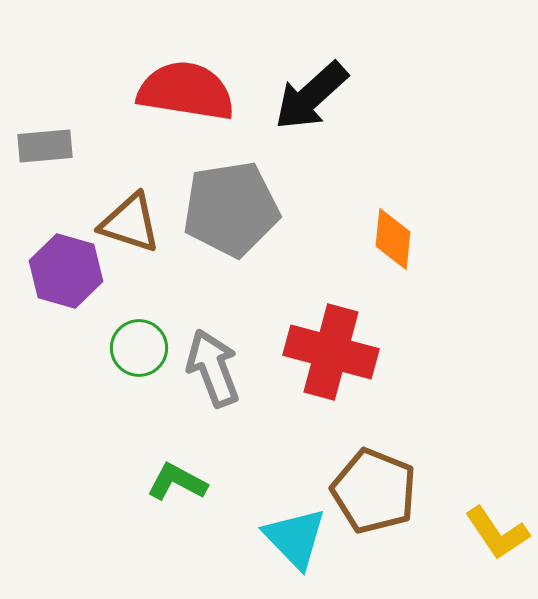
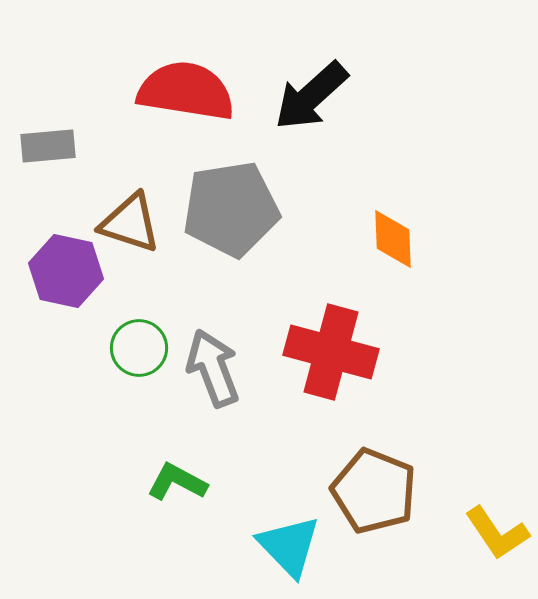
gray rectangle: moved 3 px right
orange diamond: rotated 8 degrees counterclockwise
purple hexagon: rotated 4 degrees counterclockwise
cyan triangle: moved 6 px left, 8 px down
